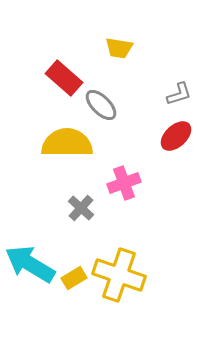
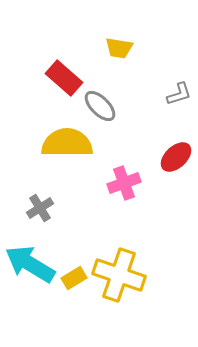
gray ellipse: moved 1 px left, 1 px down
red ellipse: moved 21 px down
gray cross: moved 41 px left; rotated 16 degrees clockwise
